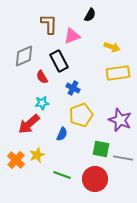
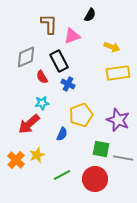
gray diamond: moved 2 px right, 1 px down
blue cross: moved 5 px left, 4 px up
purple star: moved 2 px left
green line: rotated 48 degrees counterclockwise
